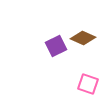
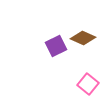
pink square: rotated 20 degrees clockwise
